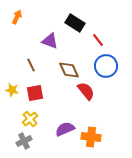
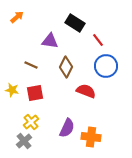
orange arrow: rotated 24 degrees clockwise
purple triangle: rotated 12 degrees counterclockwise
brown line: rotated 40 degrees counterclockwise
brown diamond: moved 3 px left, 3 px up; rotated 50 degrees clockwise
red semicircle: rotated 30 degrees counterclockwise
yellow cross: moved 1 px right, 3 px down
purple semicircle: moved 2 px right, 1 px up; rotated 138 degrees clockwise
gray cross: rotated 14 degrees counterclockwise
